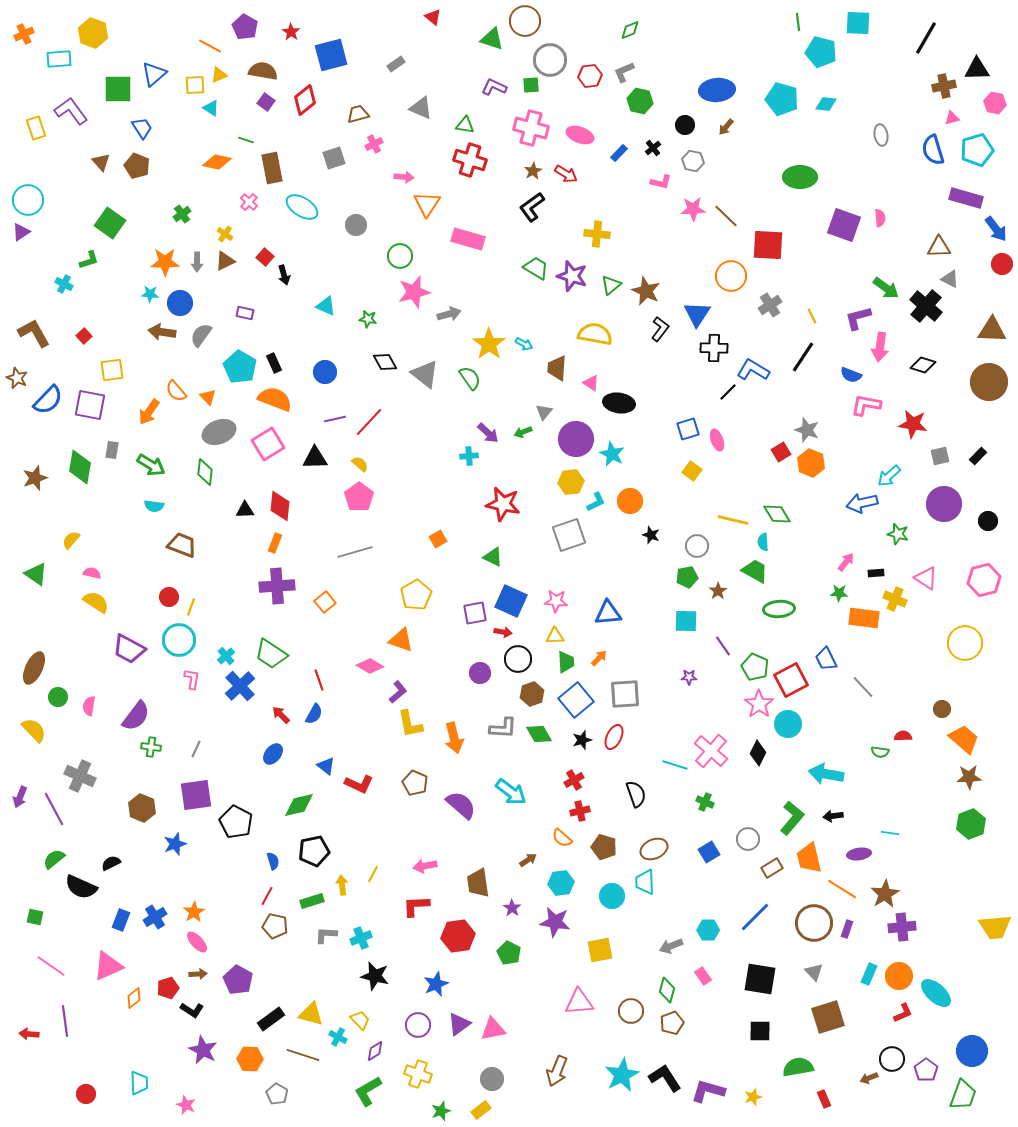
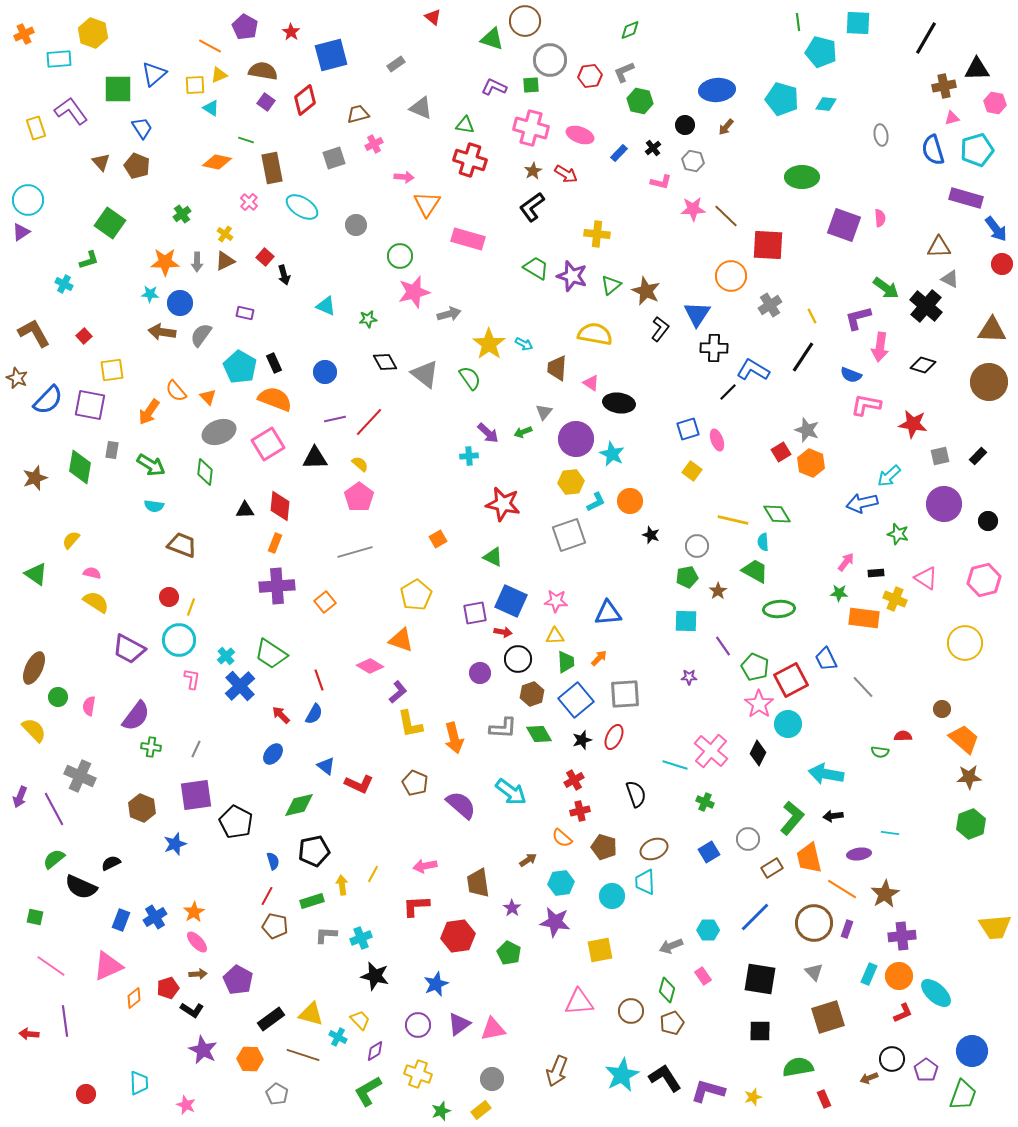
green ellipse at (800, 177): moved 2 px right
green star at (368, 319): rotated 18 degrees counterclockwise
purple cross at (902, 927): moved 9 px down
